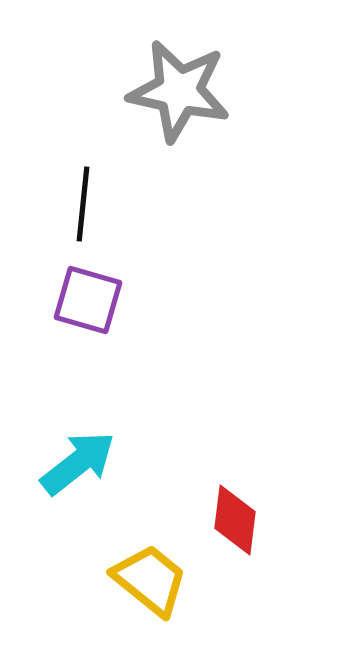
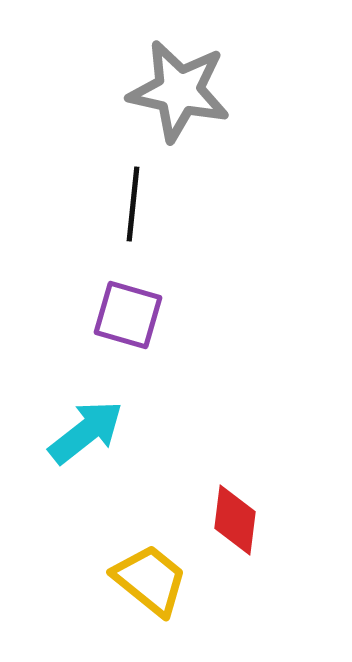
black line: moved 50 px right
purple square: moved 40 px right, 15 px down
cyan arrow: moved 8 px right, 31 px up
